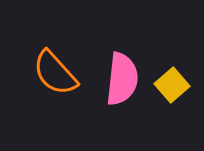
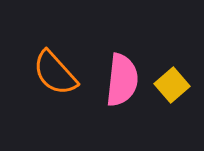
pink semicircle: moved 1 px down
